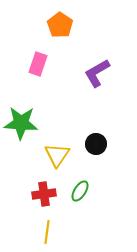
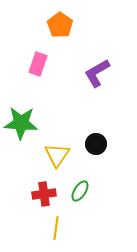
yellow line: moved 9 px right, 4 px up
